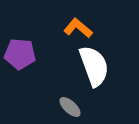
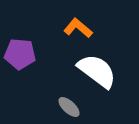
white semicircle: moved 3 px right, 5 px down; rotated 33 degrees counterclockwise
gray ellipse: moved 1 px left
